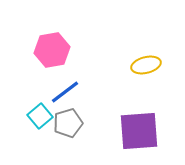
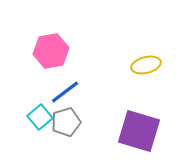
pink hexagon: moved 1 px left, 1 px down
cyan square: moved 1 px down
gray pentagon: moved 2 px left, 1 px up
purple square: rotated 21 degrees clockwise
